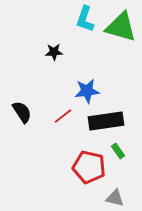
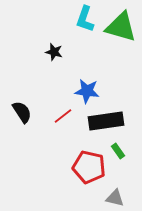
black star: rotated 18 degrees clockwise
blue star: rotated 15 degrees clockwise
